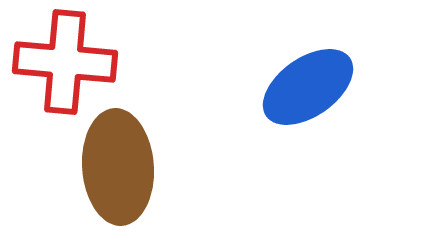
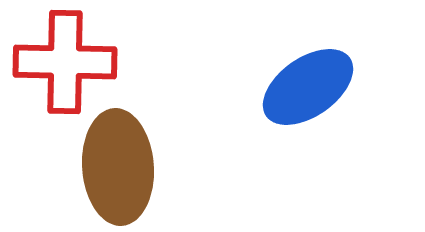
red cross: rotated 4 degrees counterclockwise
